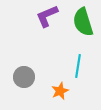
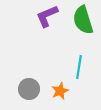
green semicircle: moved 2 px up
cyan line: moved 1 px right, 1 px down
gray circle: moved 5 px right, 12 px down
